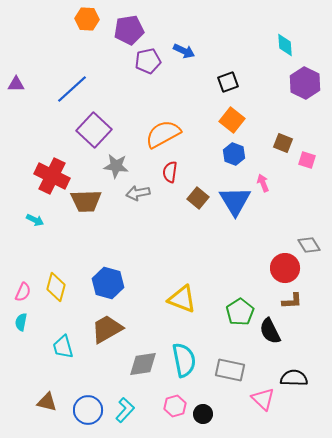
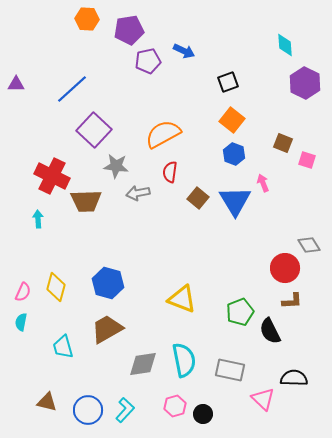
cyan arrow at (35, 220): moved 3 px right, 1 px up; rotated 120 degrees counterclockwise
green pentagon at (240, 312): rotated 12 degrees clockwise
